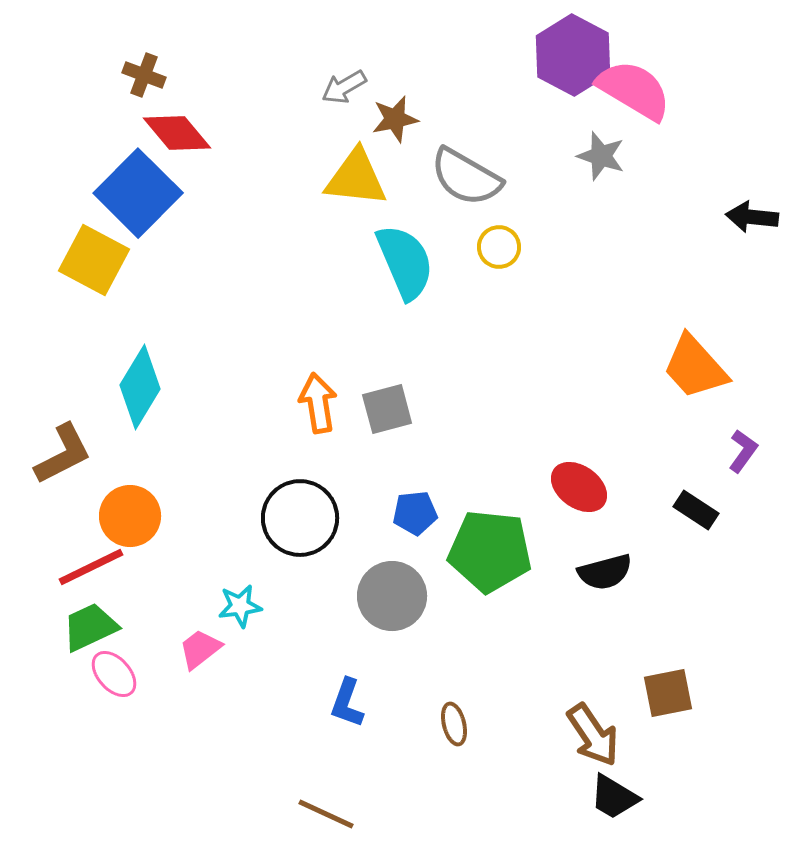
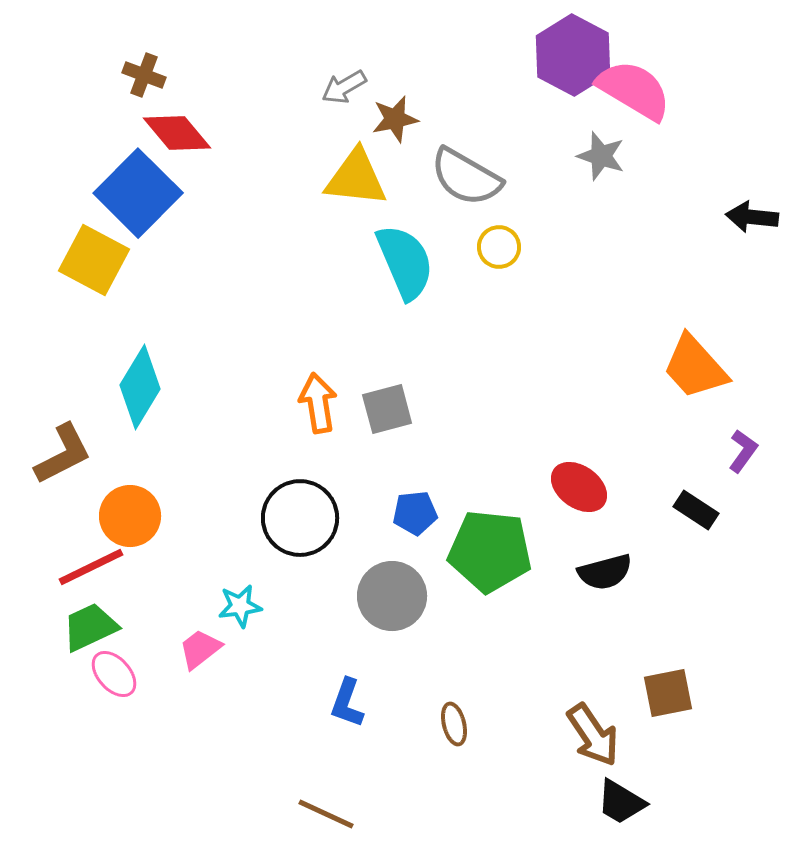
black trapezoid: moved 7 px right, 5 px down
